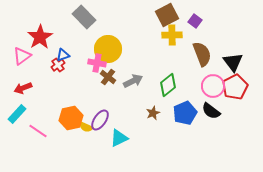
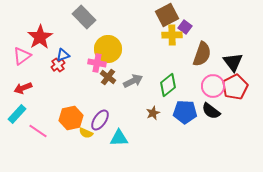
purple square: moved 10 px left, 6 px down
brown semicircle: rotated 40 degrees clockwise
blue pentagon: moved 1 px up; rotated 25 degrees clockwise
yellow semicircle: moved 6 px down
cyan triangle: rotated 24 degrees clockwise
